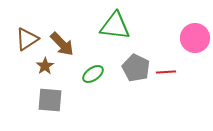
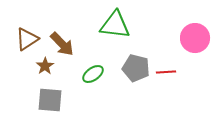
green triangle: moved 1 px up
gray pentagon: rotated 12 degrees counterclockwise
